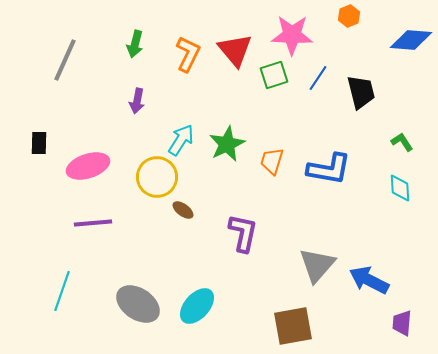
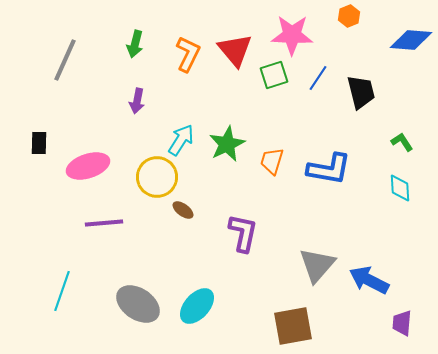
purple line: moved 11 px right
